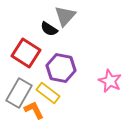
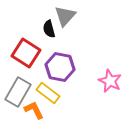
black semicircle: rotated 42 degrees clockwise
purple hexagon: moved 1 px left, 1 px up
gray rectangle: moved 1 px left, 1 px up
